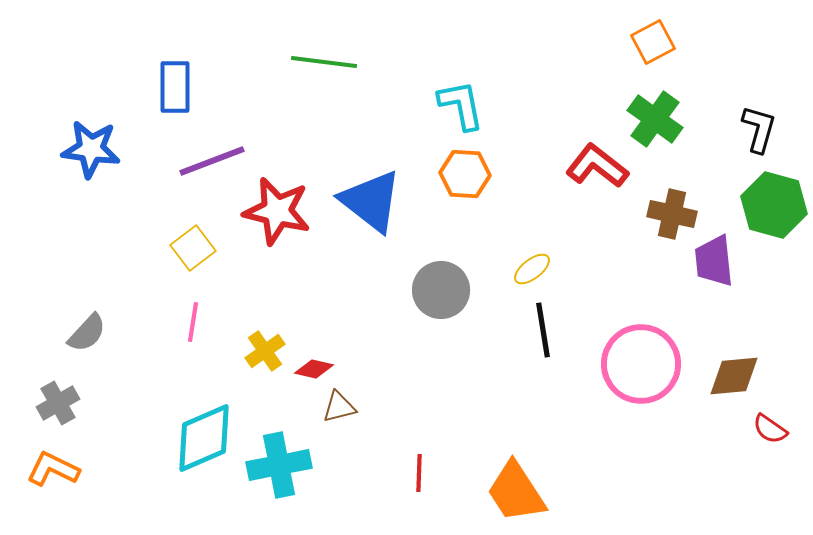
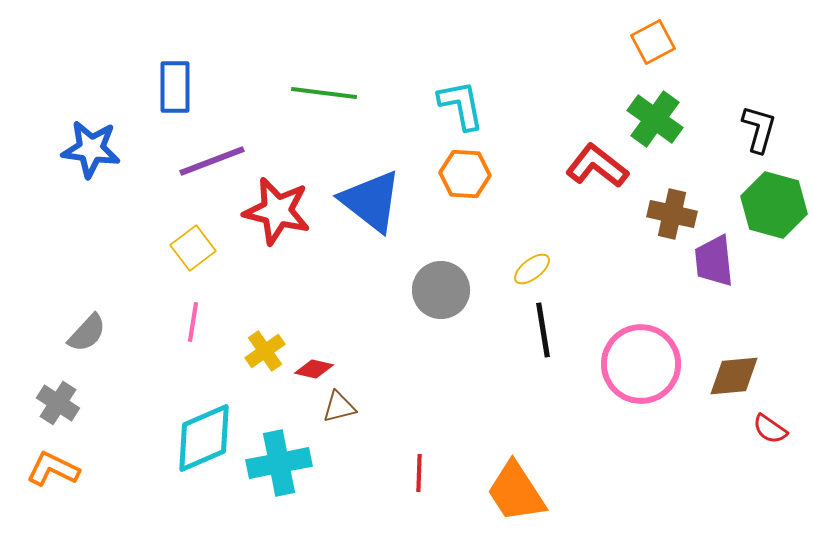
green line: moved 31 px down
gray cross: rotated 27 degrees counterclockwise
cyan cross: moved 2 px up
